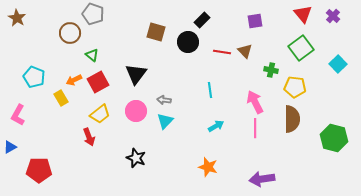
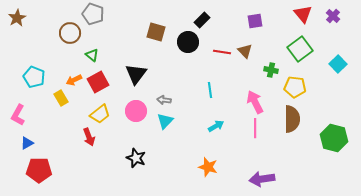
brown star: rotated 12 degrees clockwise
green square: moved 1 px left, 1 px down
blue triangle: moved 17 px right, 4 px up
